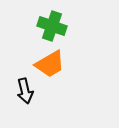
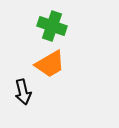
black arrow: moved 2 px left, 1 px down
